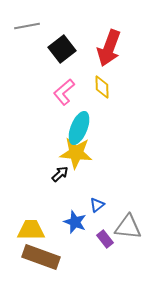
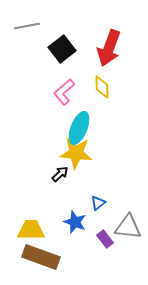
blue triangle: moved 1 px right, 2 px up
